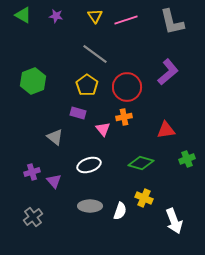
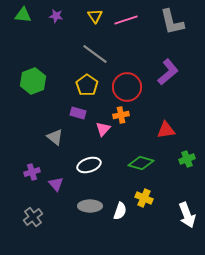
green triangle: rotated 24 degrees counterclockwise
orange cross: moved 3 px left, 2 px up
pink triangle: rotated 21 degrees clockwise
purple triangle: moved 2 px right, 3 px down
white arrow: moved 13 px right, 6 px up
